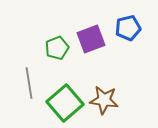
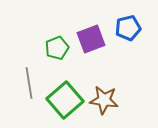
green square: moved 3 px up
